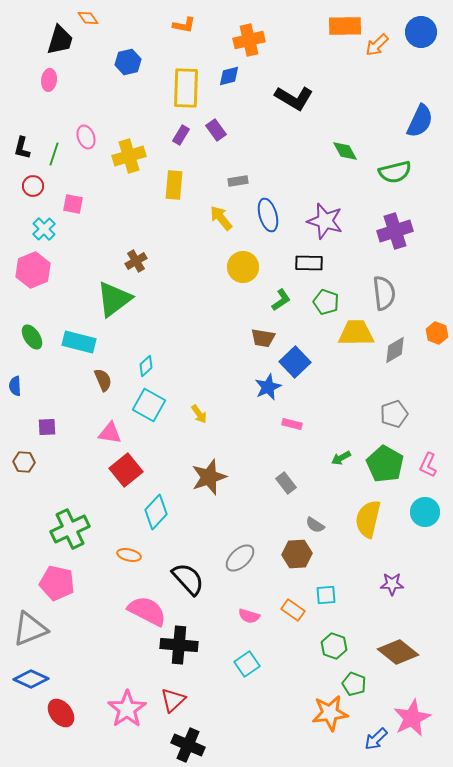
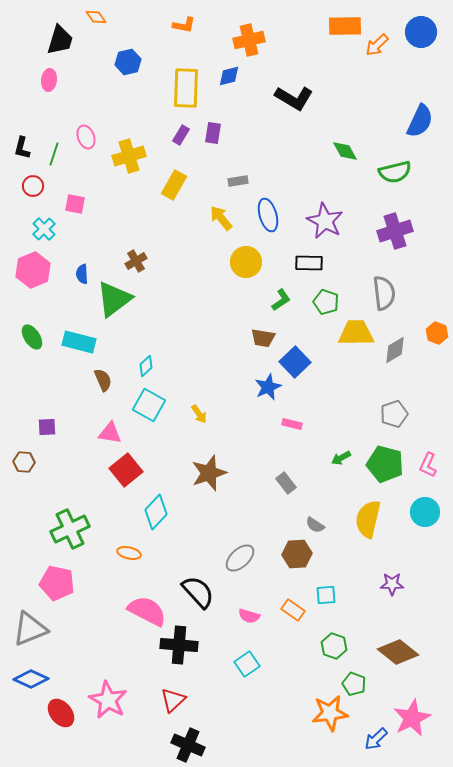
orange diamond at (88, 18): moved 8 px right, 1 px up
purple rectangle at (216, 130): moved 3 px left, 3 px down; rotated 45 degrees clockwise
yellow rectangle at (174, 185): rotated 24 degrees clockwise
pink square at (73, 204): moved 2 px right
purple star at (325, 221): rotated 12 degrees clockwise
yellow circle at (243, 267): moved 3 px right, 5 px up
blue semicircle at (15, 386): moved 67 px right, 112 px up
green pentagon at (385, 464): rotated 15 degrees counterclockwise
brown star at (209, 477): moved 4 px up
orange ellipse at (129, 555): moved 2 px up
black semicircle at (188, 579): moved 10 px right, 13 px down
pink star at (127, 709): moved 19 px left, 9 px up; rotated 9 degrees counterclockwise
